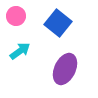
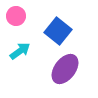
blue square: moved 8 px down
purple ellipse: rotated 12 degrees clockwise
